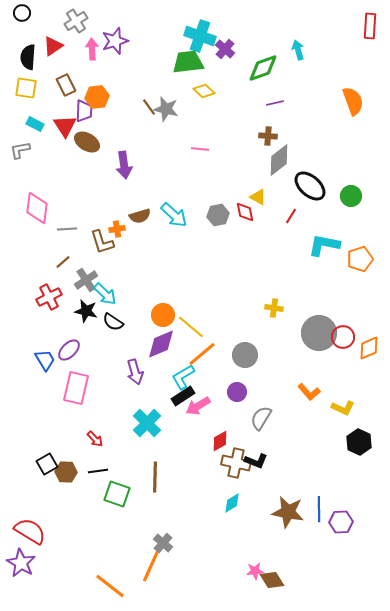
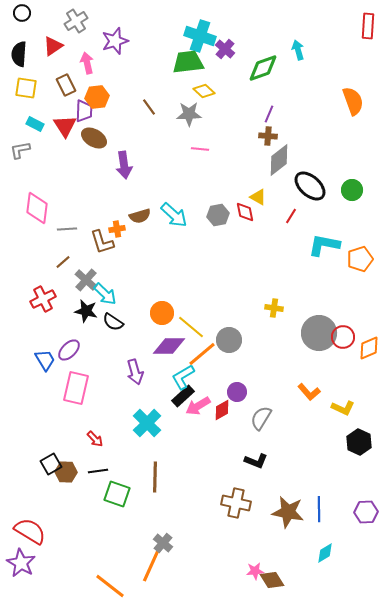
red rectangle at (370, 26): moved 2 px left
pink arrow at (92, 49): moved 5 px left, 14 px down; rotated 10 degrees counterclockwise
black semicircle at (28, 57): moved 9 px left, 3 px up
purple line at (275, 103): moved 6 px left, 11 px down; rotated 54 degrees counterclockwise
gray star at (166, 109): moved 23 px right, 5 px down; rotated 15 degrees counterclockwise
brown ellipse at (87, 142): moved 7 px right, 4 px up
green circle at (351, 196): moved 1 px right, 6 px up
gray cross at (86, 280): rotated 15 degrees counterclockwise
red cross at (49, 297): moved 6 px left, 2 px down
orange circle at (163, 315): moved 1 px left, 2 px up
purple diamond at (161, 344): moved 8 px right, 2 px down; rotated 24 degrees clockwise
gray circle at (245, 355): moved 16 px left, 15 px up
black rectangle at (183, 396): rotated 10 degrees counterclockwise
red diamond at (220, 441): moved 2 px right, 31 px up
brown cross at (236, 463): moved 40 px down
black square at (47, 464): moved 4 px right
cyan diamond at (232, 503): moved 93 px right, 50 px down
purple hexagon at (341, 522): moved 25 px right, 10 px up
